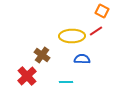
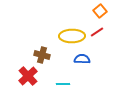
orange square: moved 2 px left; rotated 24 degrees clockwise
red line: moved 1 px right, 1 px down
brown cross: rotated 21 degrees counterclockwise
red cross: moved 1 px right
cyan line: moved 3 px left, 2 px down
